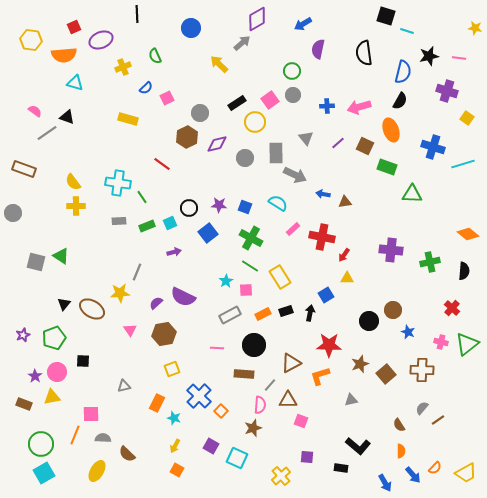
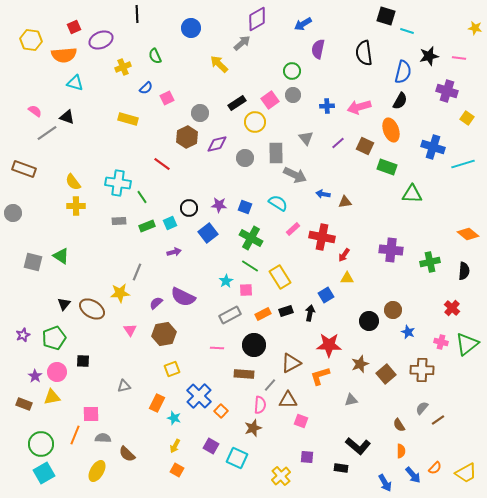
gray square at (36, 262): moved 3 px left
